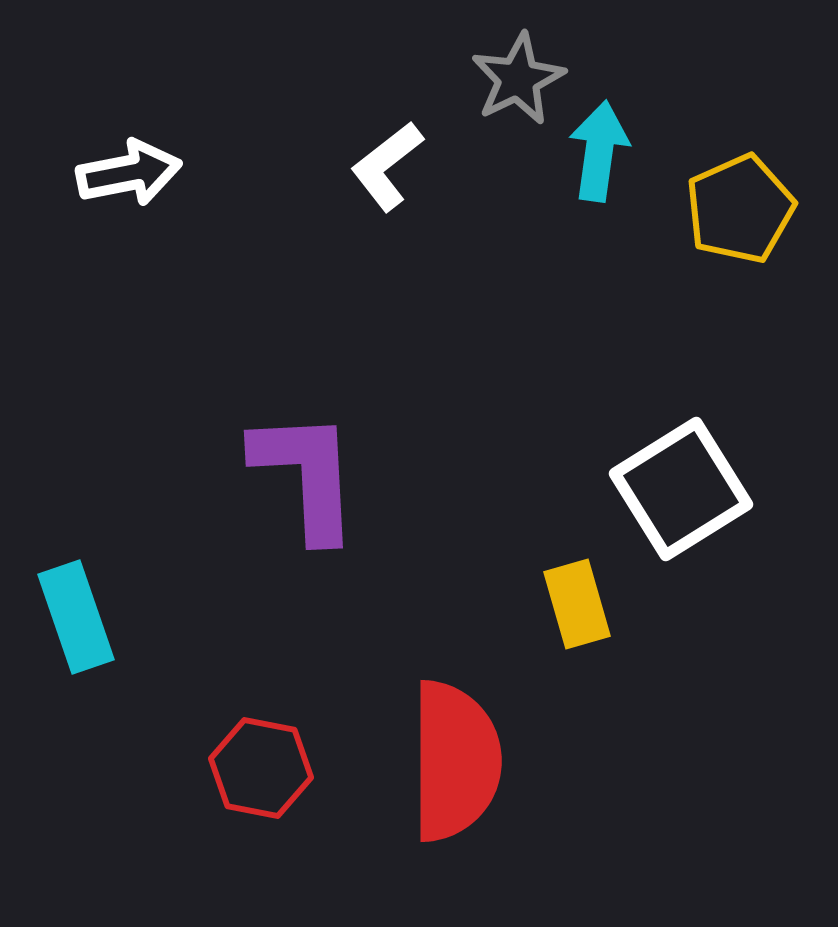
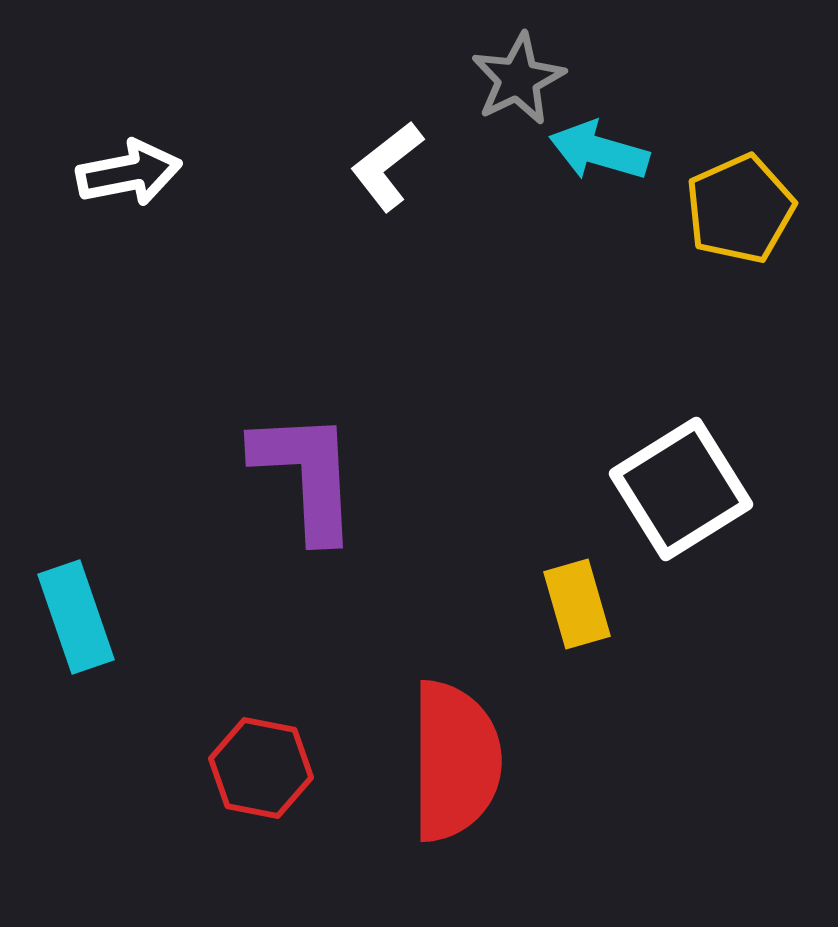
cyan arrow: rotated 82 degrees counterclockwise
